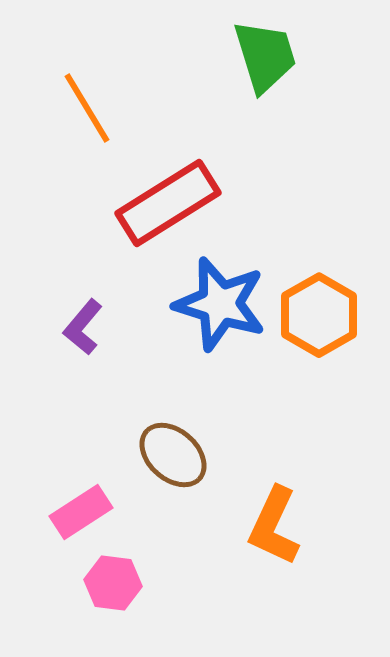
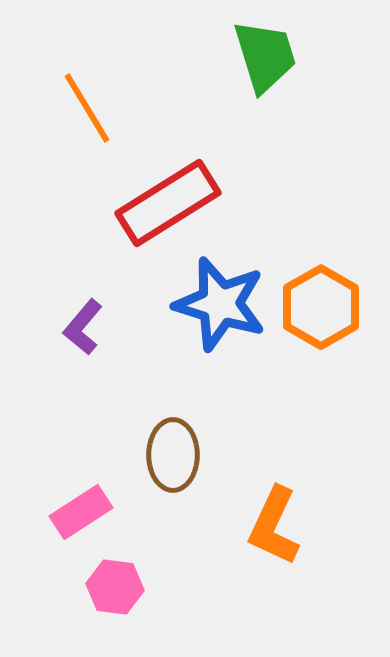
orange hexagon: moved 2 px right, 8 px up
brown ellipse: rotated 48 degrees clockwise
pink hexagon: moved 2 px right, 4 px down
